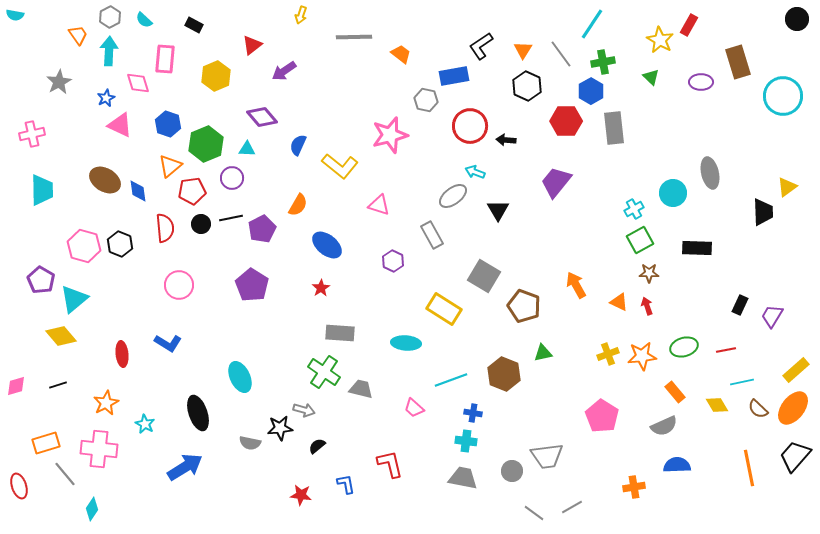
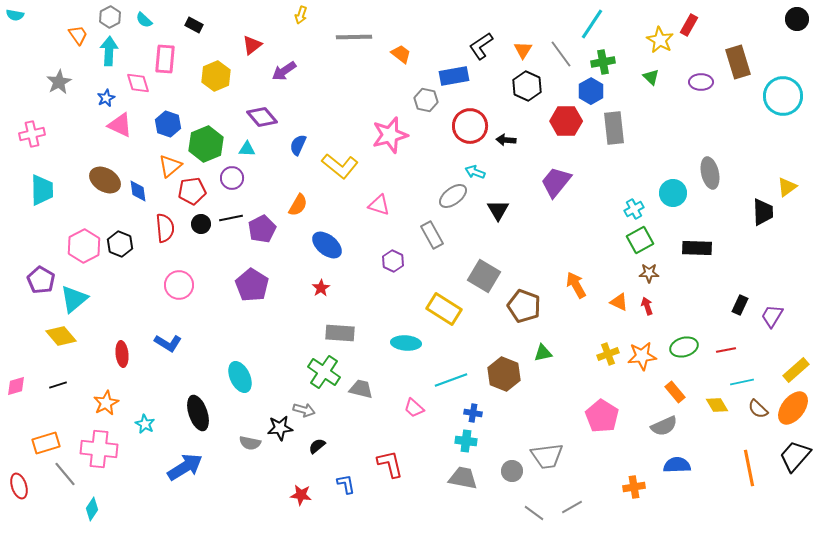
pink hexagon at (84, 246): rotated 16 degrees clockwise
